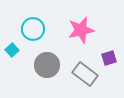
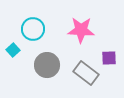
pink star: rotated 16 degrees clockwise
cyan square: moved 1 px right
purple square: rotated 14 degrees clockwise
gray rectangle: moved 1 px right, 1 px up
